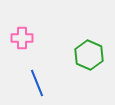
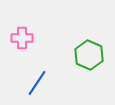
blue line: rotated 56 degrees clockwise
